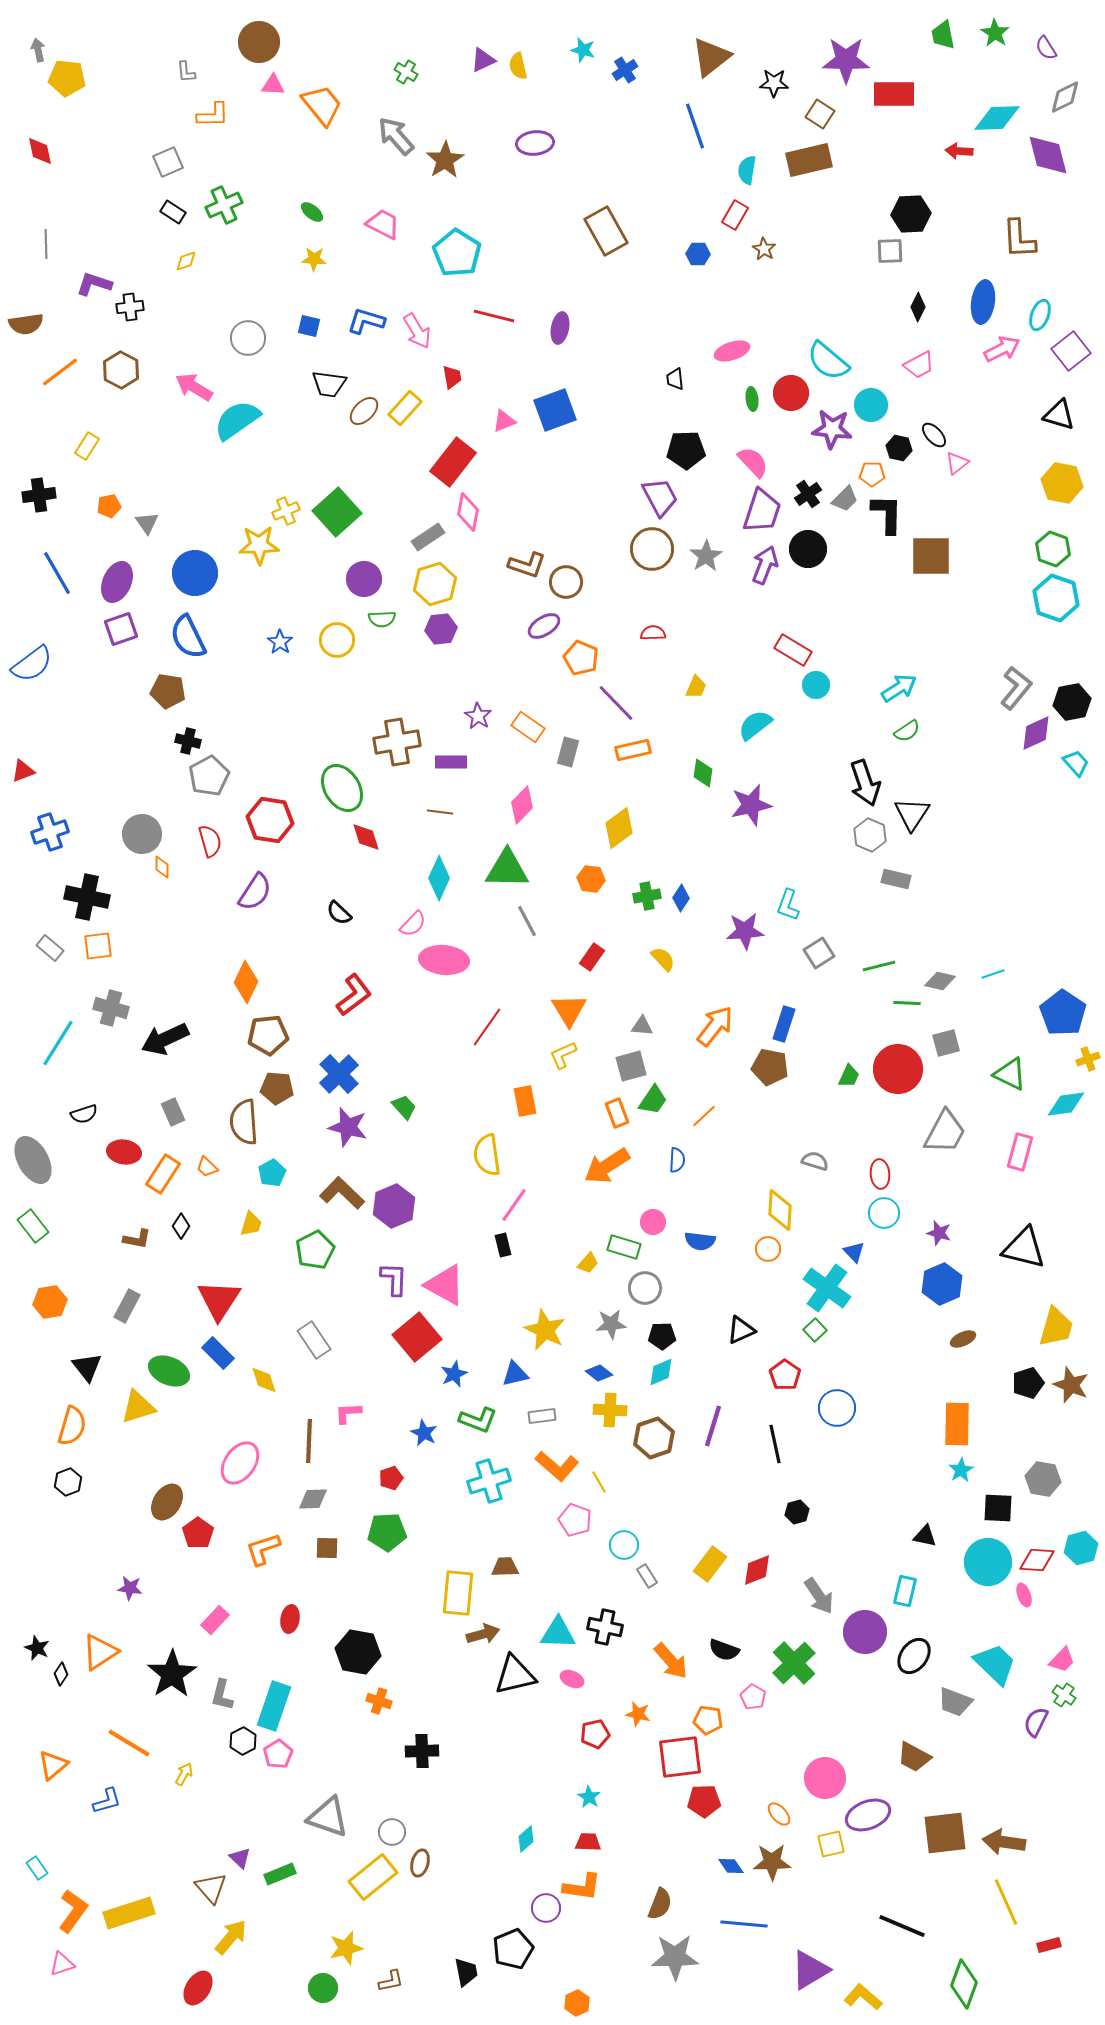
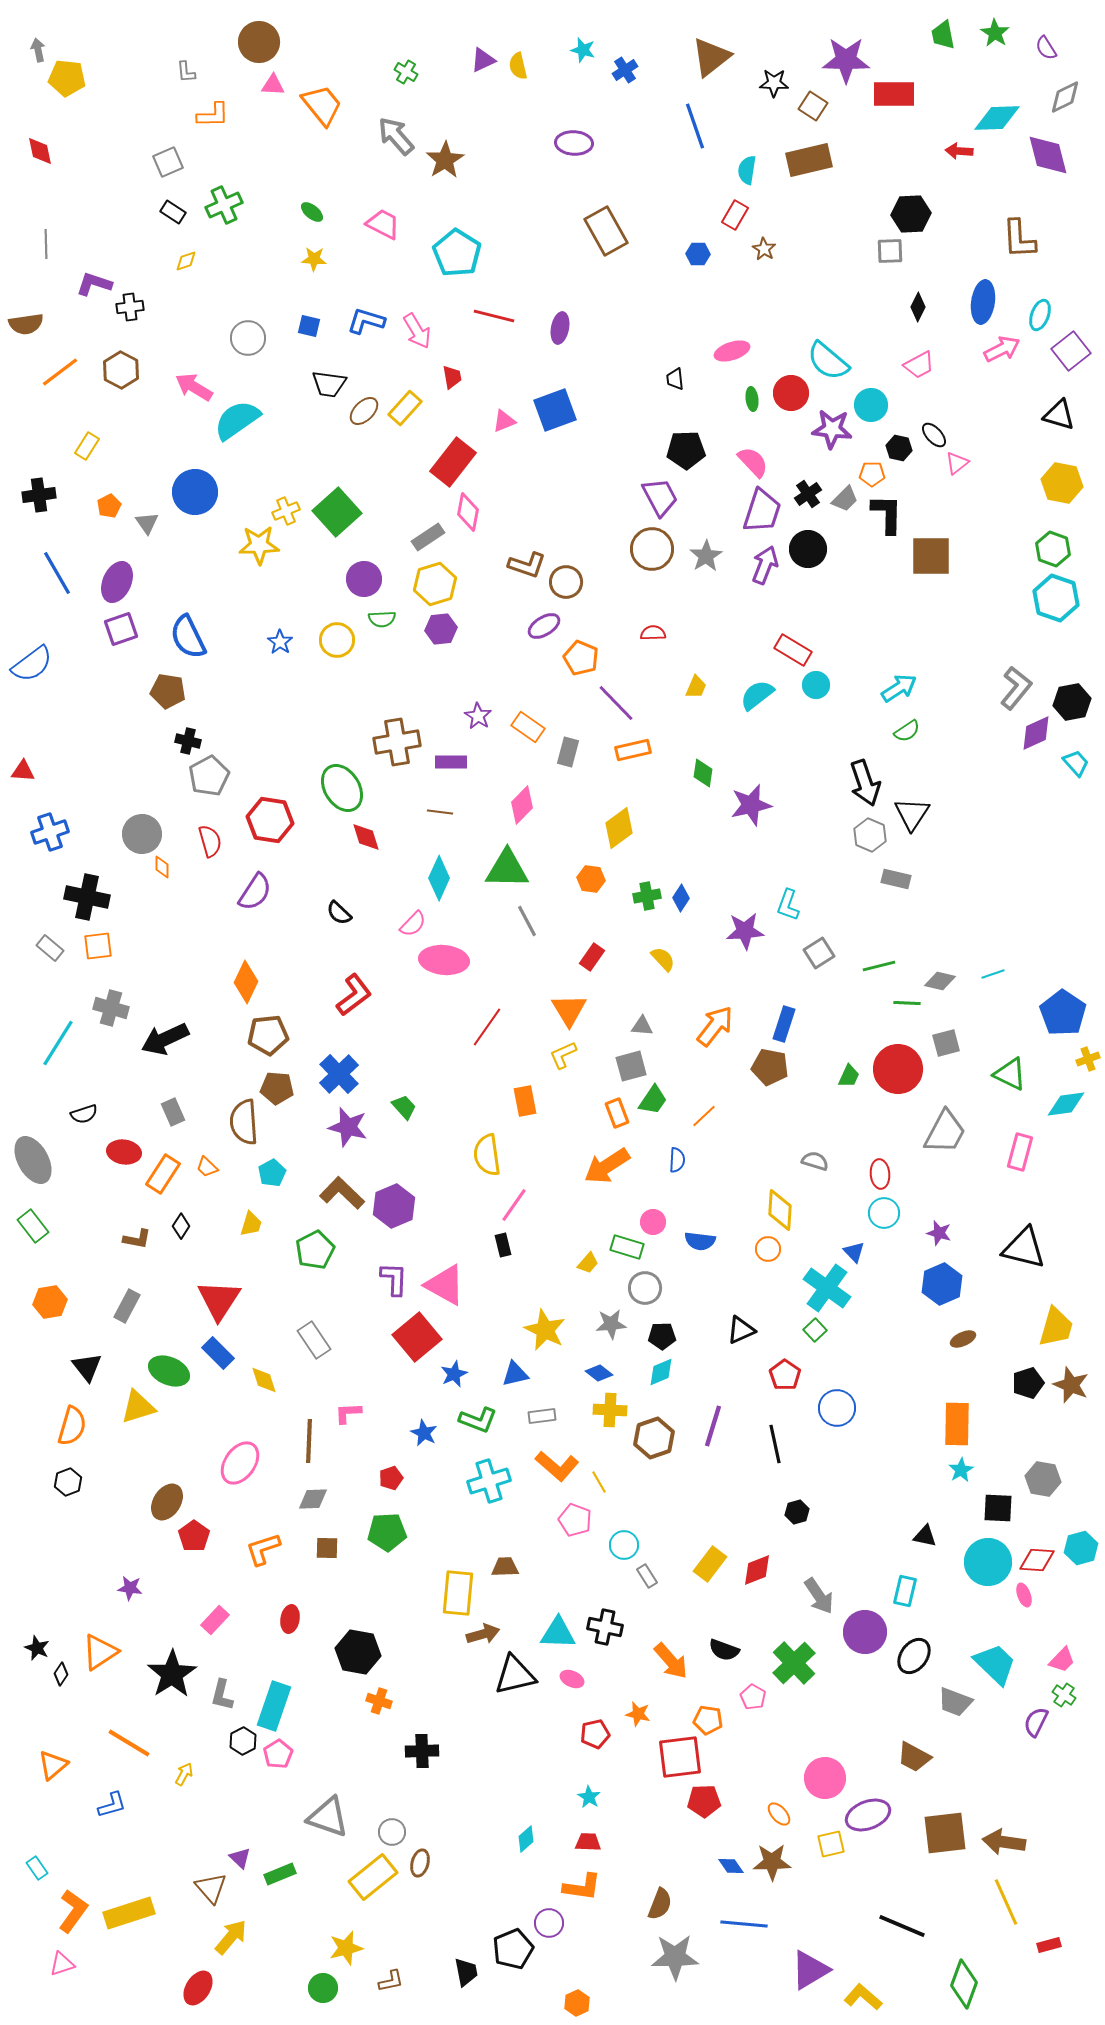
brown square at (820, 114): moved 7 px left, 8 px up
purple ellipse at (535, 143): moved 39 px right; rotated 9 degrees clockwise
orange pentagon at (109, 506): rotated 15 degrees counterclockwise
blue circle at (195, 573): moved 81 px up
cyan semicircle at (755, 725): moved 2 px right, 30 px up
red triangle at (23, 771): rotated 25 degrees clockwise
green rectangle at (624, 1247): moved 3 px right
red pentagon at (198, 1533): moved 4 px left, 3 px down
blue L-shape at (107, 1801): moved 5 px right, 4 px down
purple circle at (546, 1908): moved 3 px right, 15 px down
